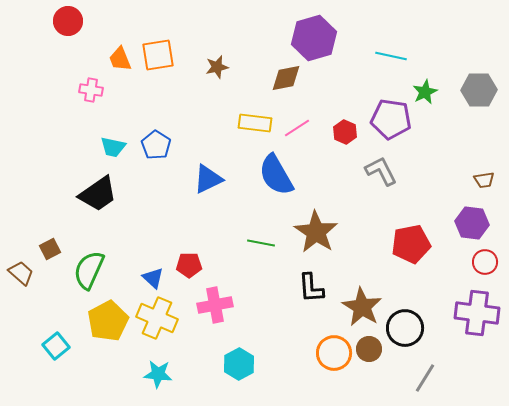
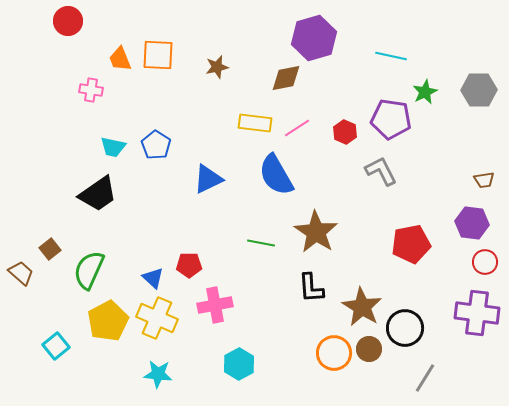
orange square at (158, 55): rotated 12 degrees clockwise
brown square at (50, 249): rotated 10 degrees counterclockwise
